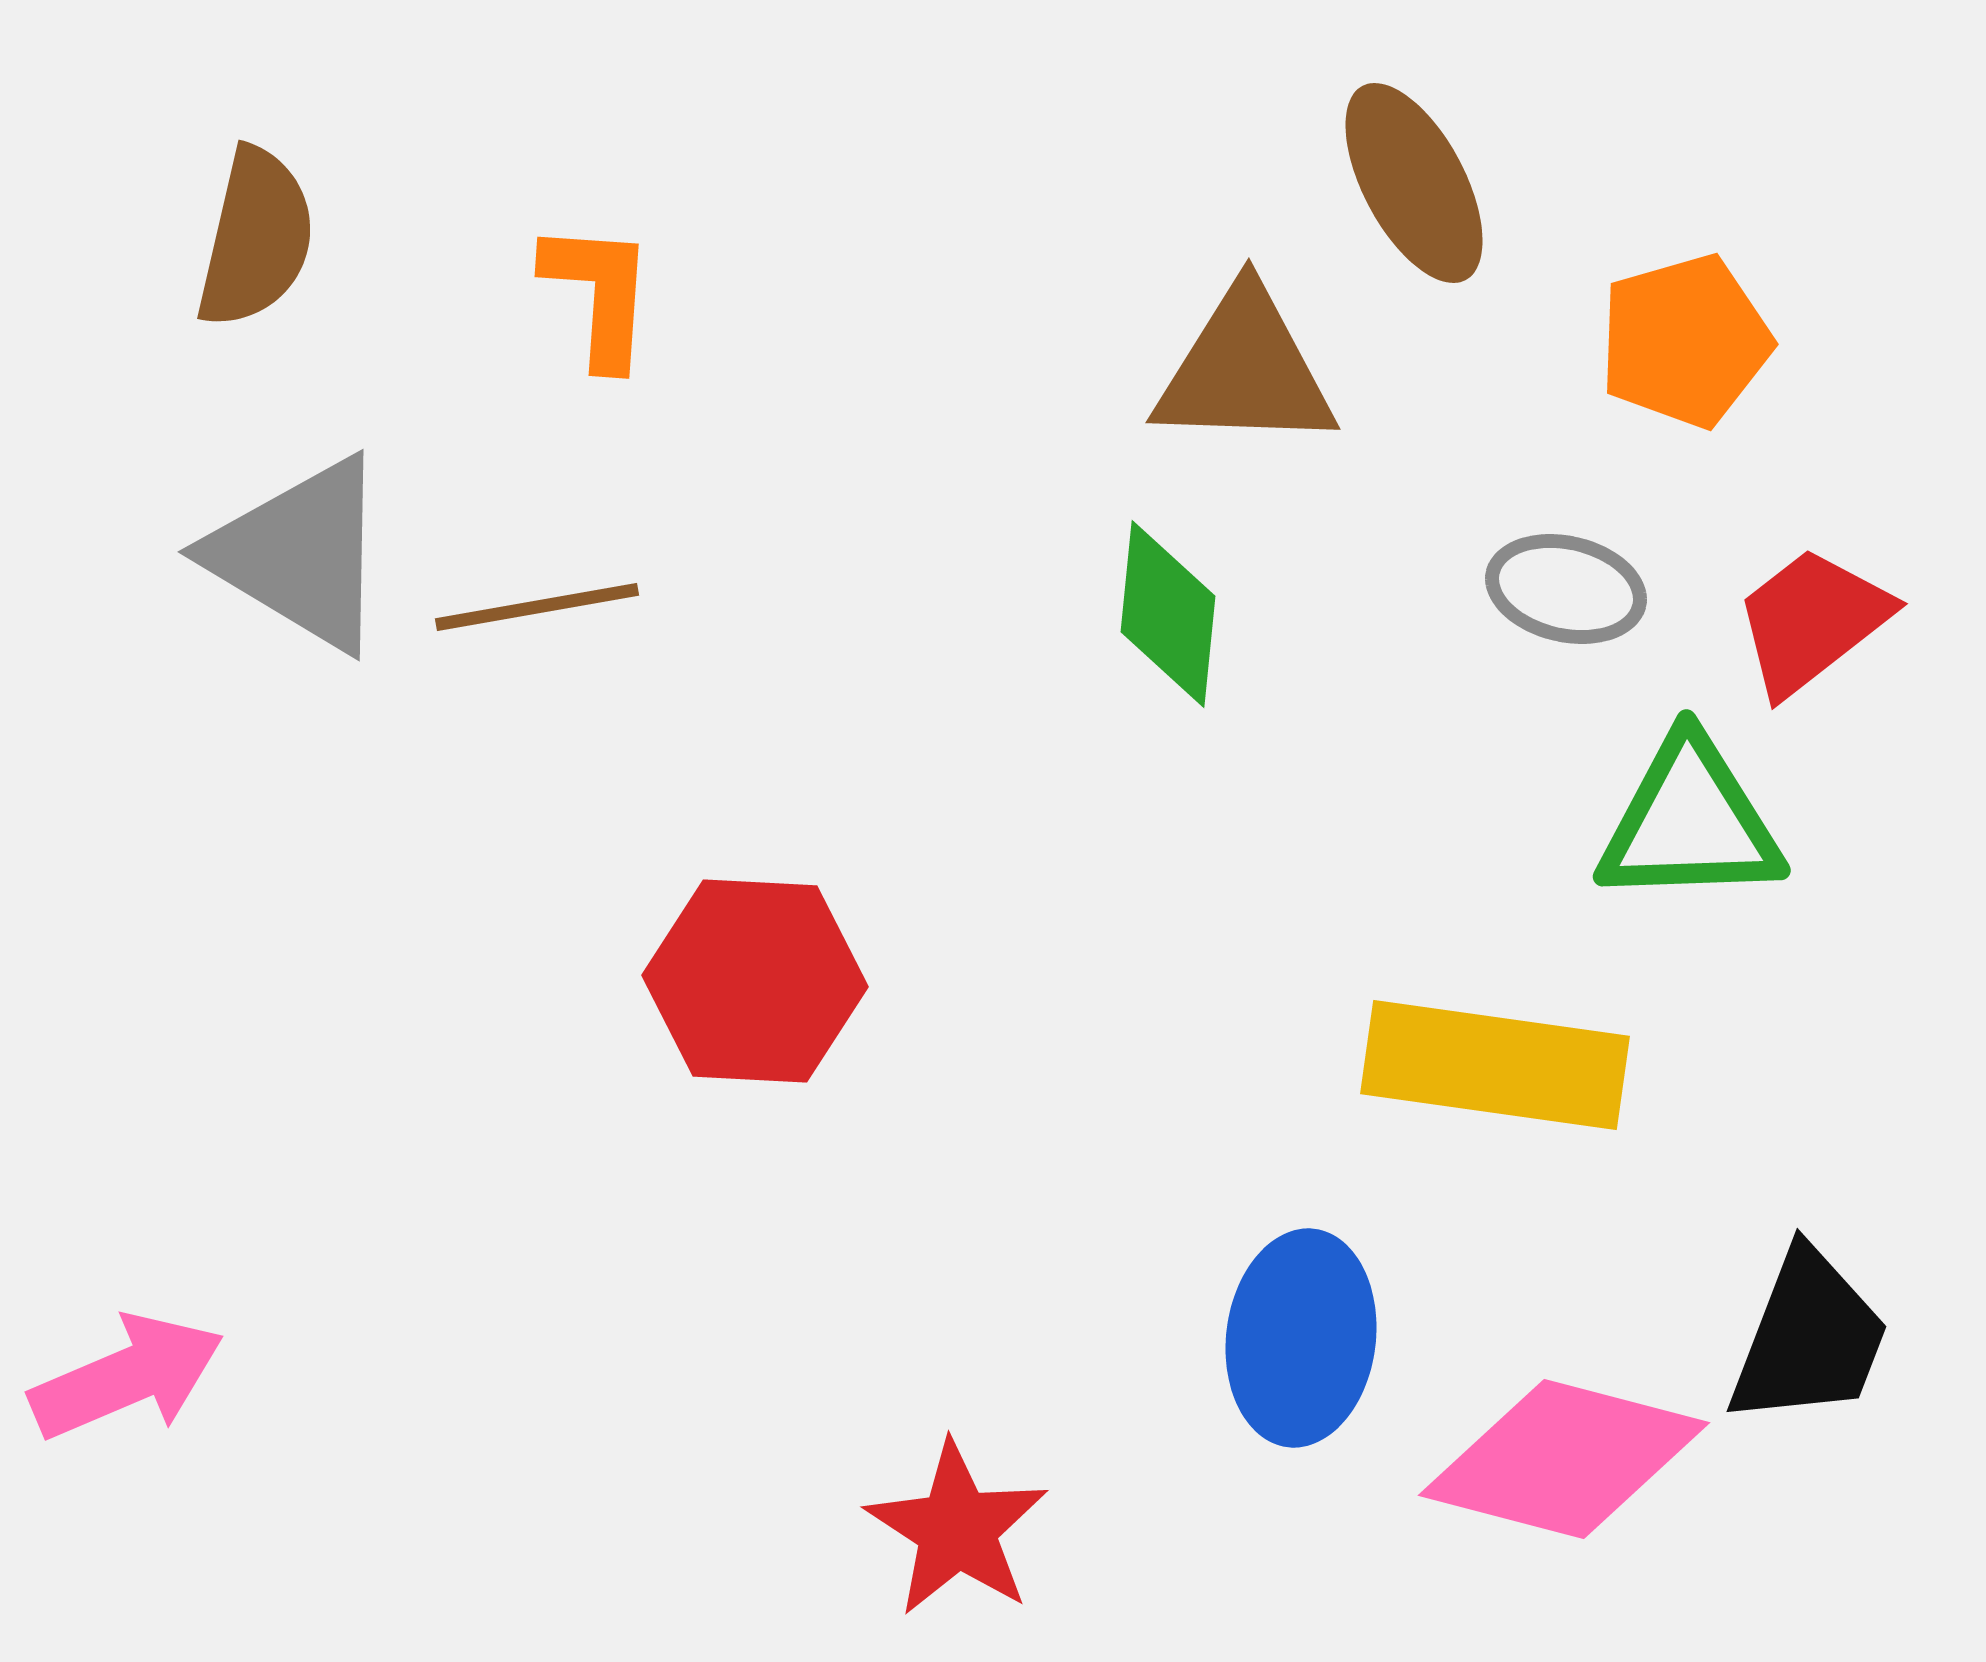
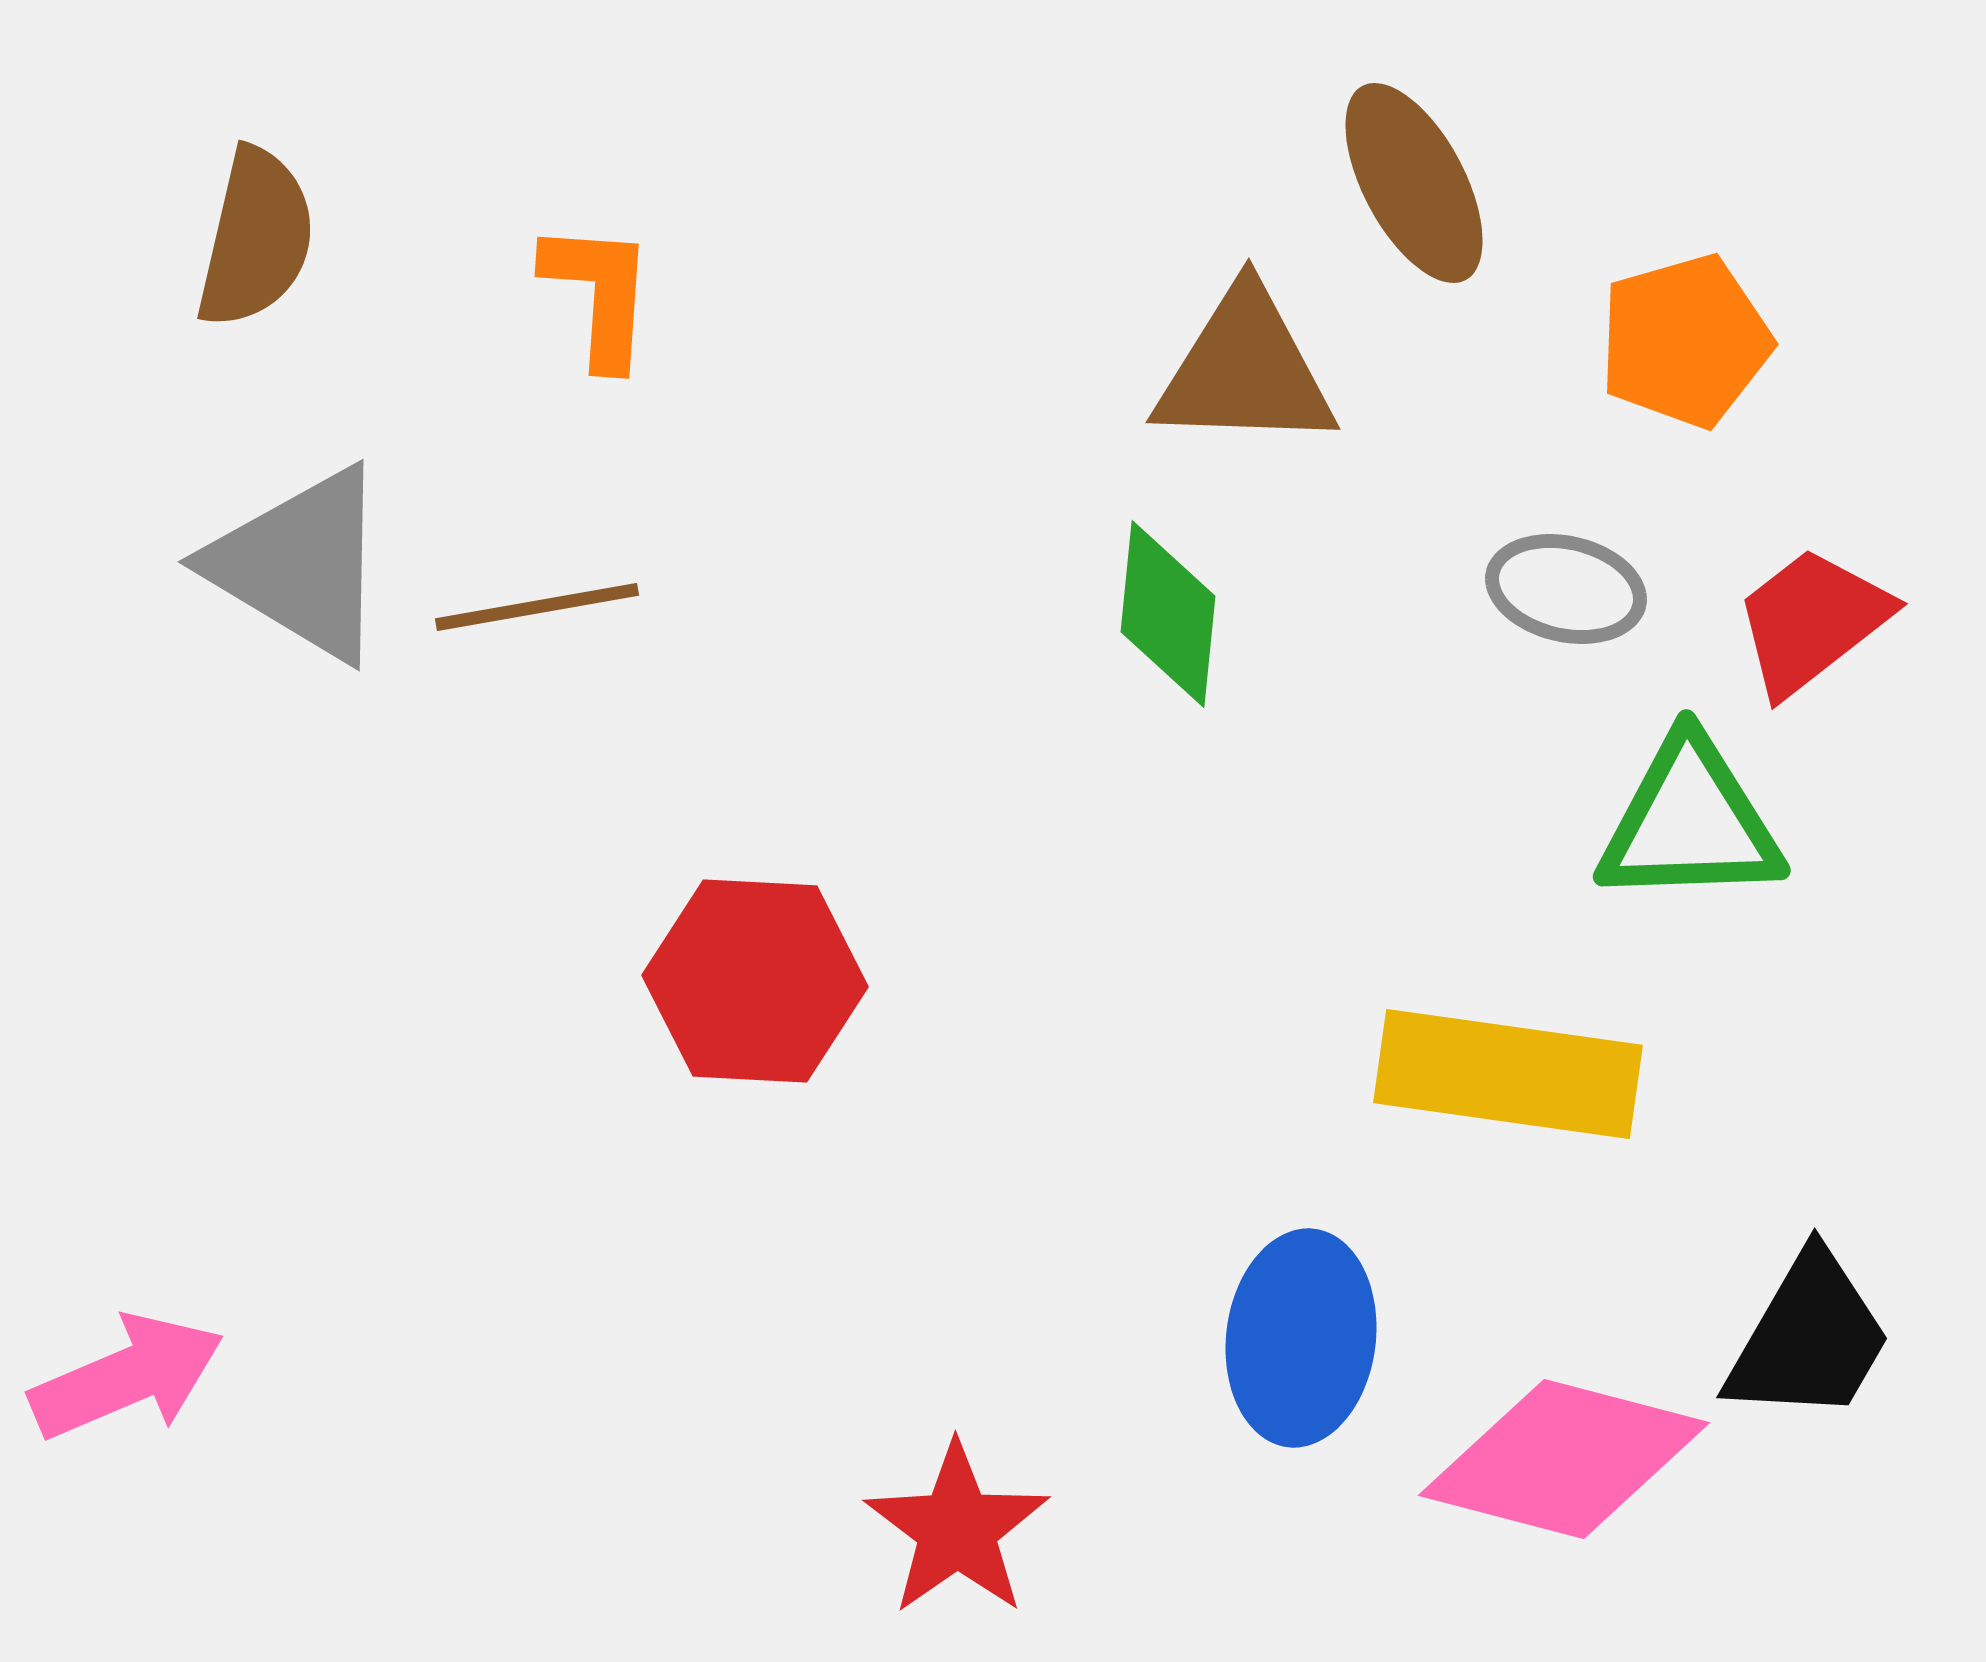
gray triangle: moved 10 px down
yellow rectangle: moved 13 px right, 9 px down
black trapezoid: rotated 9 degrees clockwise
red star: rotated 4 degrees clockwise
